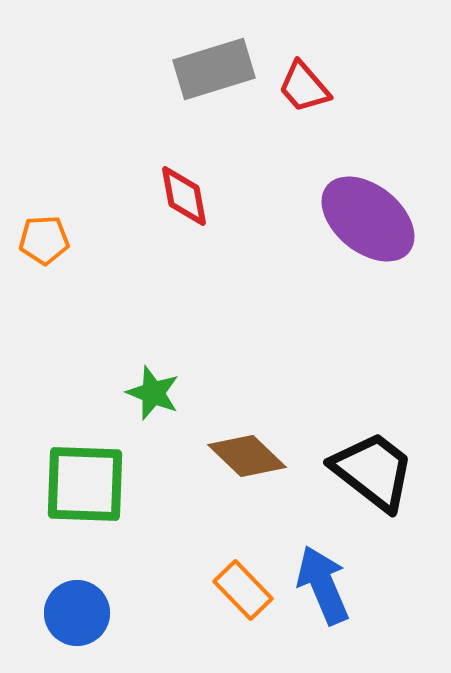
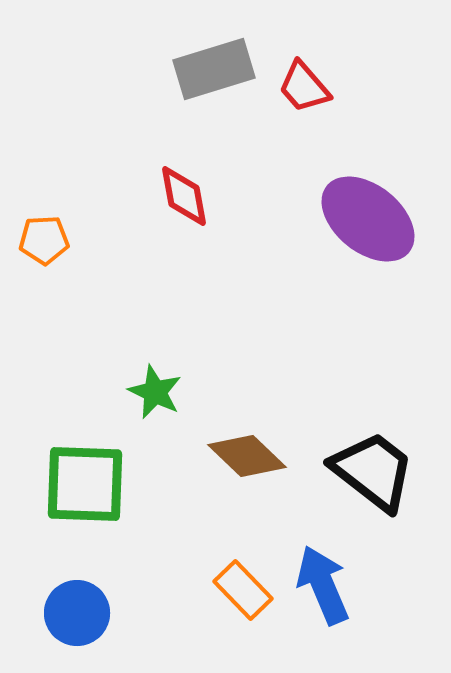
green star: moved 2 px right, 1 px up; rotated 4 degrees clockwise
